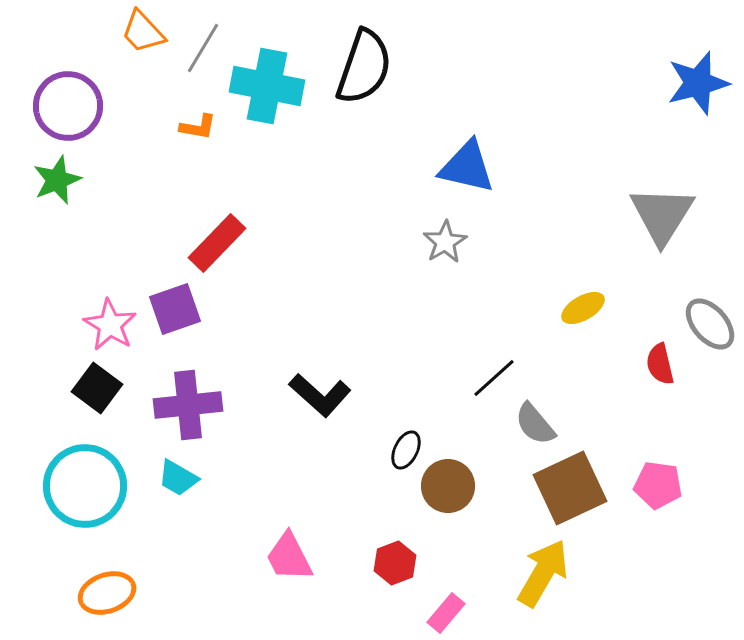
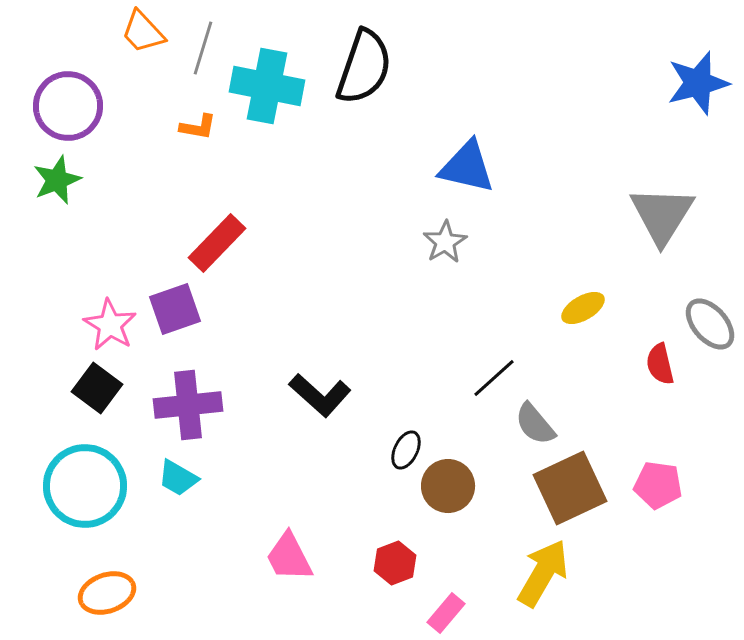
gray line: rotated 14 degrees counterclockwise
